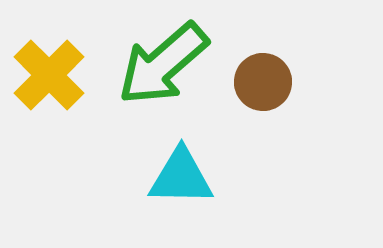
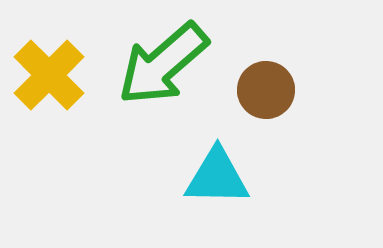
brown circle: moved 3 px right, 8 px down
cyan triangle: moved 36 px right
